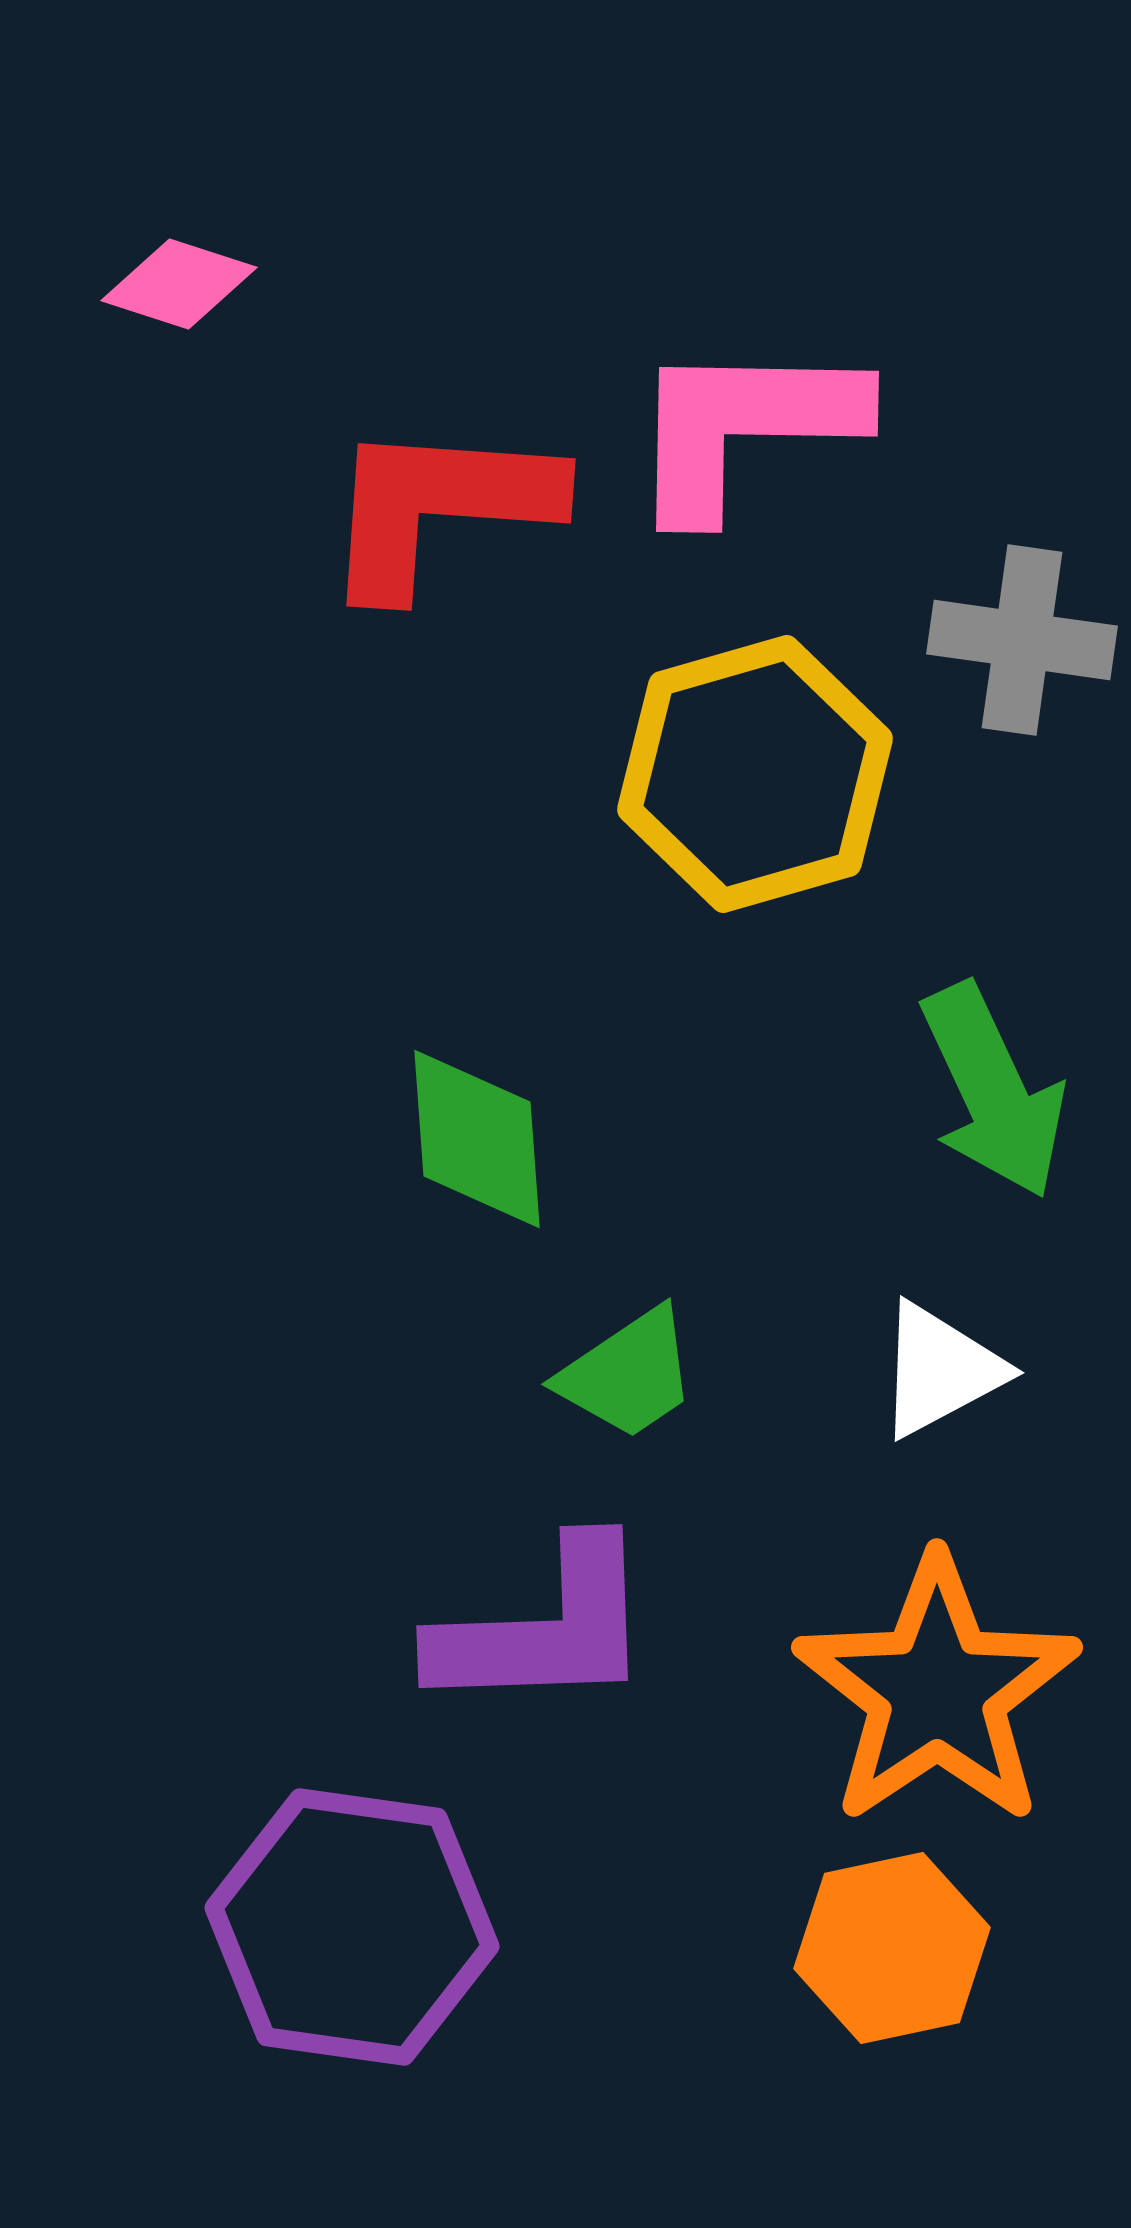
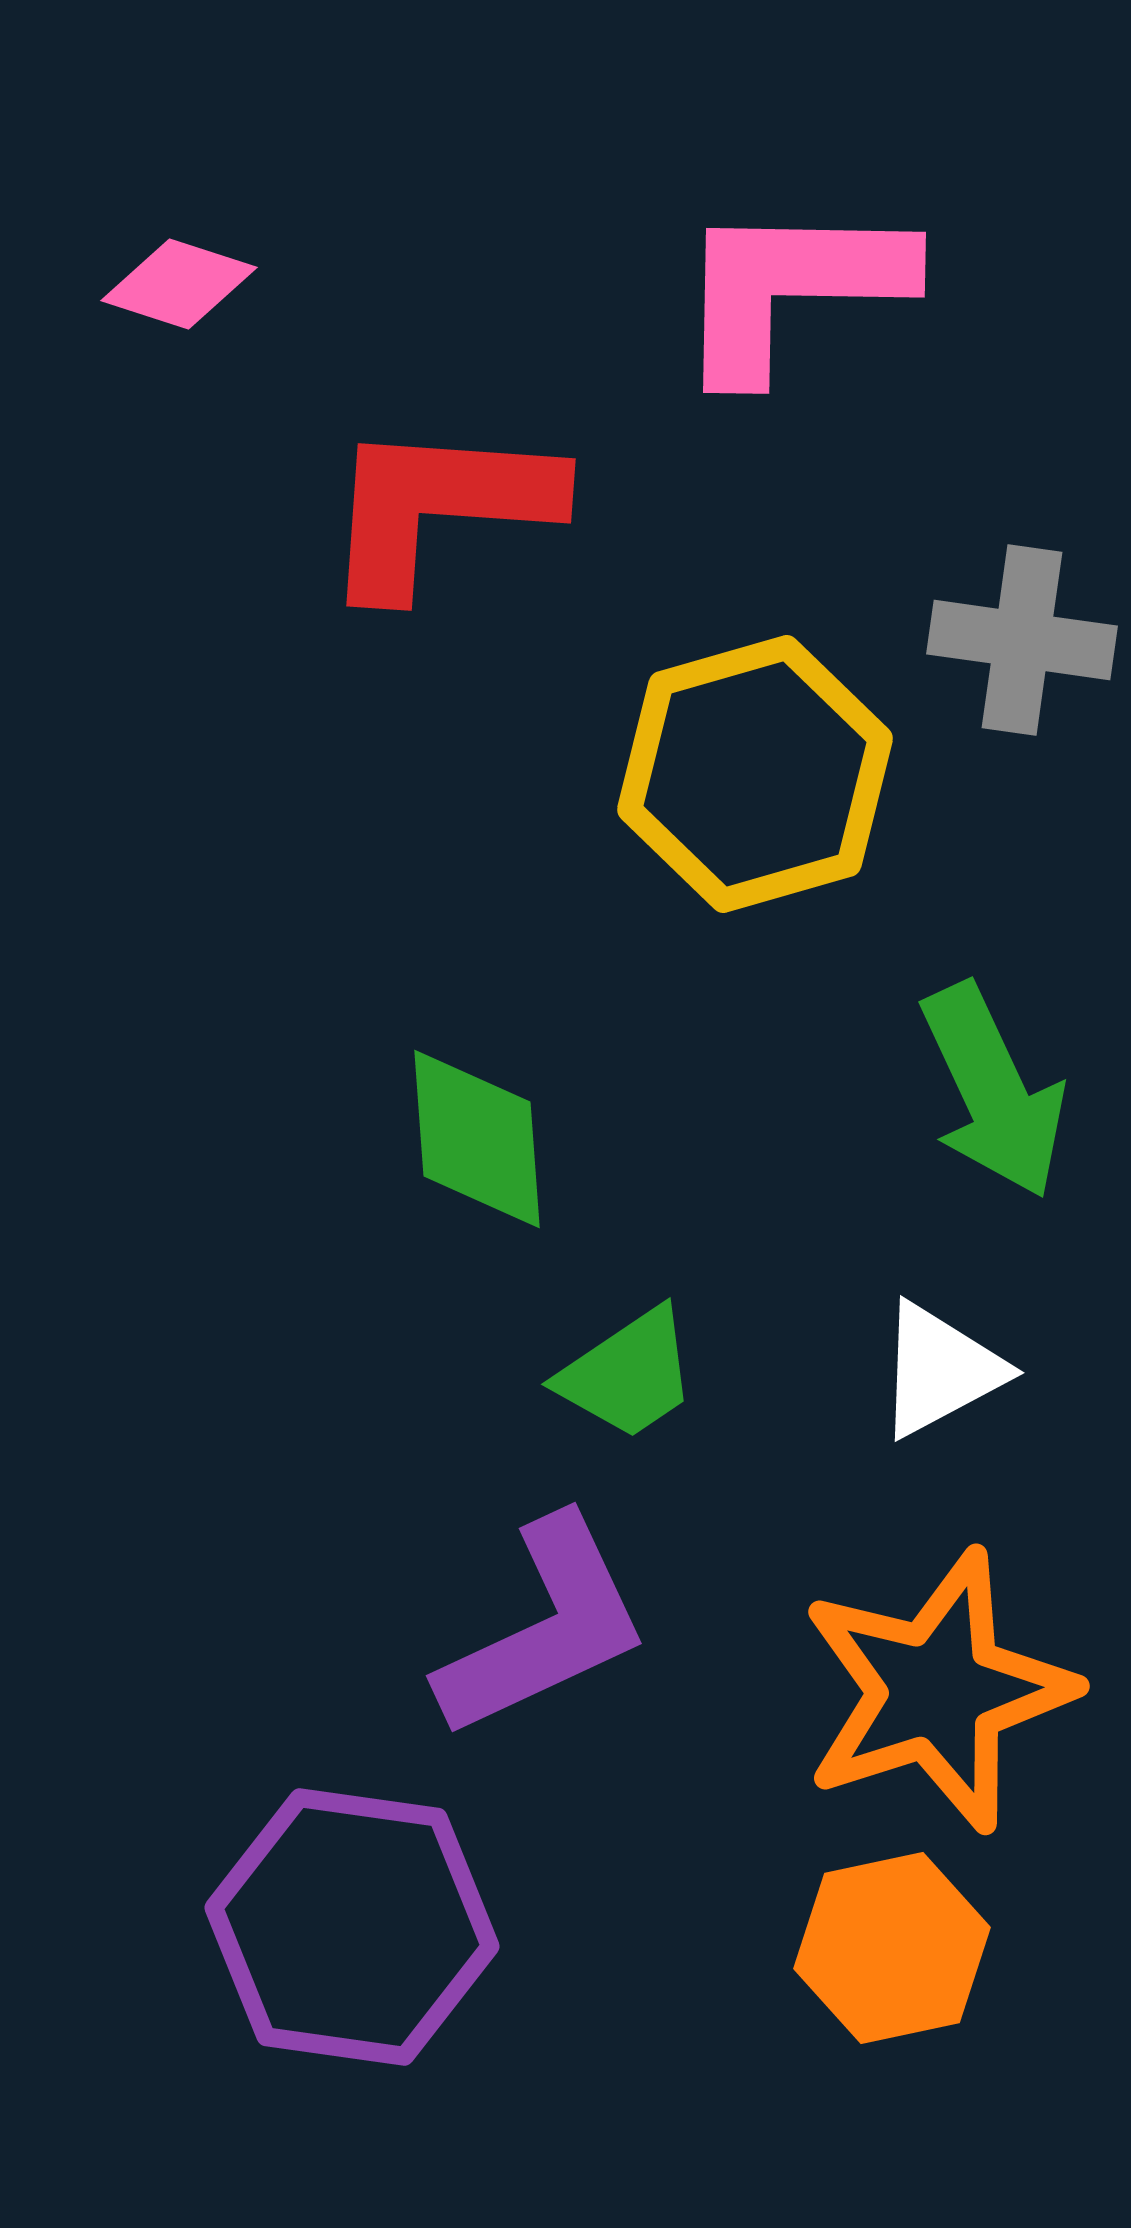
pink L-shape: moved 47 px right, 139 px up
purple L-shape: rotated 23 degrees counterclockwise
orange star: rotated 16 degrees clockwise
